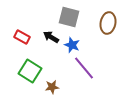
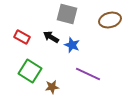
gray square: moved 2 px left, 3 px up
brown ellipse: moved 2 px right, 3 px up; rotated 65 degrees clockwise
purple line: moved 4 px right, 6 px down; rotated 25 degrees counterclockwise
